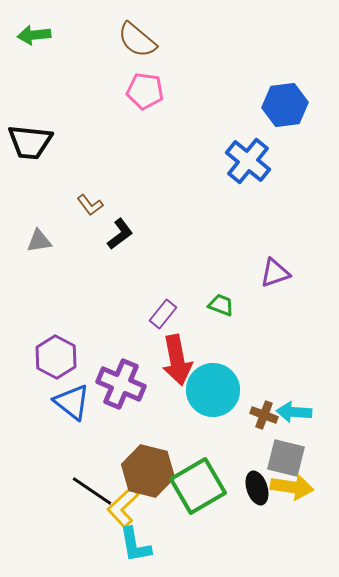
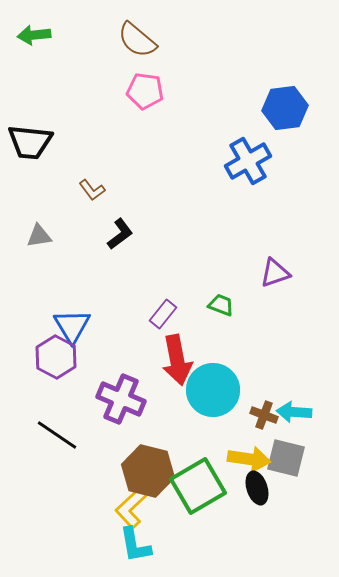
blue hexagon: moved 3 px down
blue cross: rotated 21 degrees clockwise
brown L-shape: moved 2 px right, 15 px up
gray triangle: moved 5 px up
purple cross: moved 15 px down
blue triangle: moved 76 px up; rotated 21 degrees clockwise
yellow arrow: moved 43 px left, 28 px up
black line: moved 35 px left, 56 px up
yellow L-shape: moved 8 px right, 1 px down
